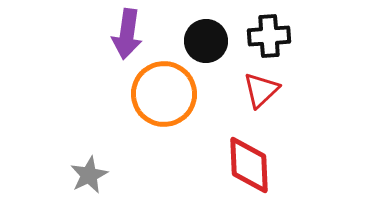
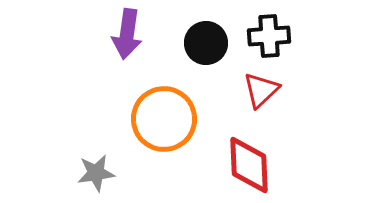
black circle: moved 2 px down
orange circle: moved 25 px down
gray star: moved 7 px right, 2 px up; rotated 18 degrees clockwise
